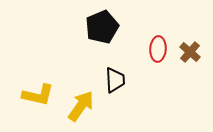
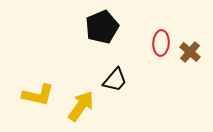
red ellipse: moved 3 px right, 6 px up
black trapezoid: rotated 44 degrees clockwise
